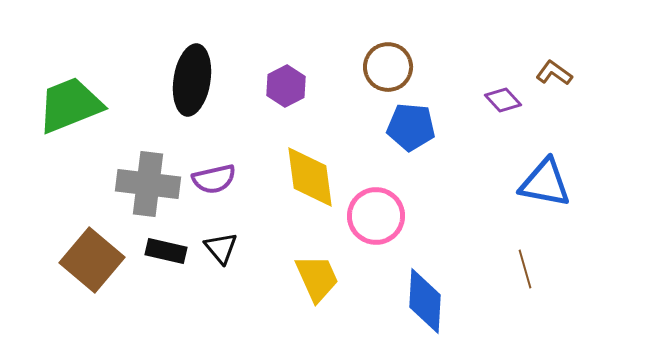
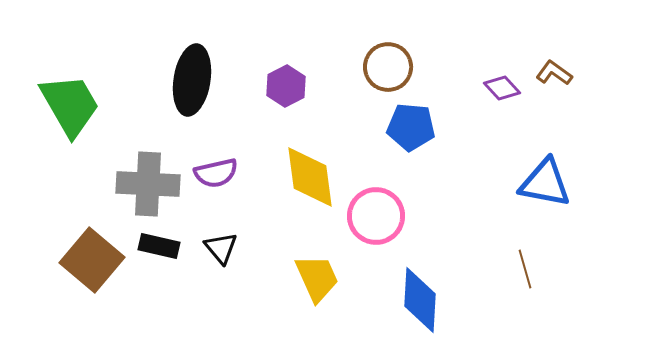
purple diamond: moved 1 px left, 12 px up
green trapezoid: rotated 82 degrees clockwise
purple semicircle: moved 2 px right, 6 px up
gray cross: rotated 4 degrees counterclockwise
black rectangle: moved 7 px left, 5 px up
blue diamond: moved 5 px left, 1 px up
